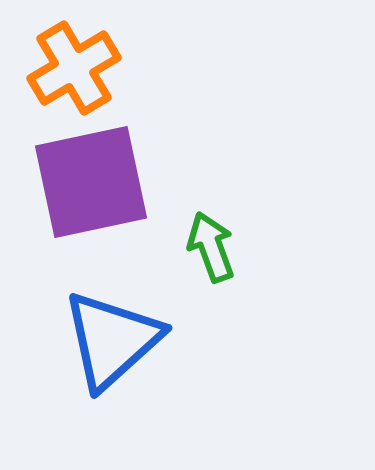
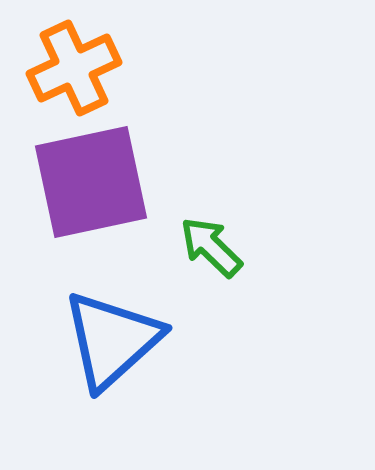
orange cross: rotated 6 degrees clockwise
green arrow: rotated 26 degrees counterclockwise
